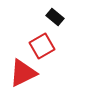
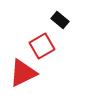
black rectangle: moved 5 px right, 3 px down
